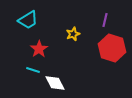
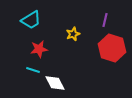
cyan trapezoid: moved 3 px right
red star: rotated 24 degrees clockwise
